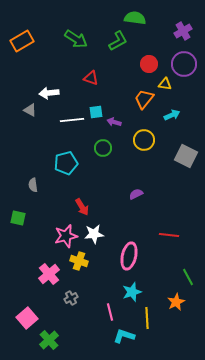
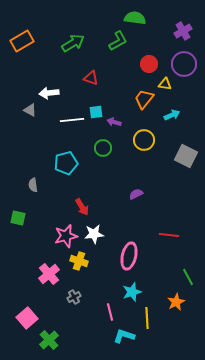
green arrow: moved 3 px left, 4 px down; rotated 65 degrees counterclockwise
gray cross: moved 3 px right, 1 px up
